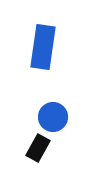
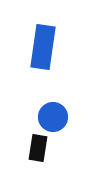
black rectangle: rotated 20 degrees counterclockwise
